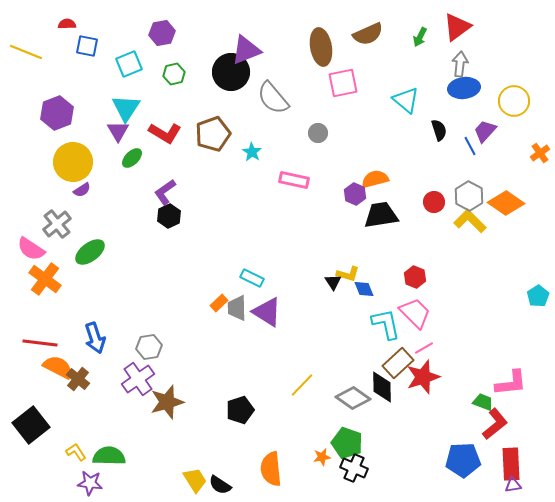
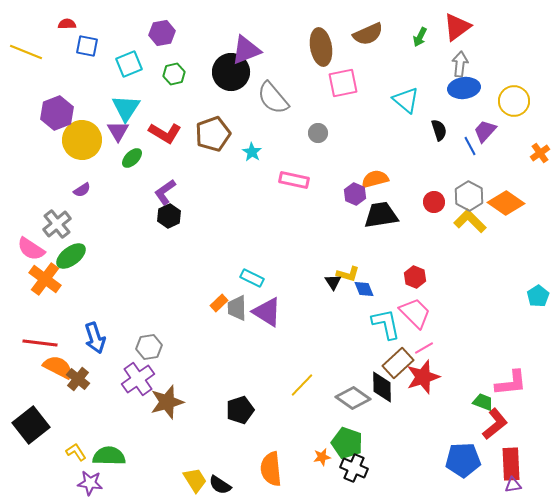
yellow circle at (73, 162): moved 9 px right, 22 px up
green ellipse at (90, 252): moved 19 px left, 4 px down
